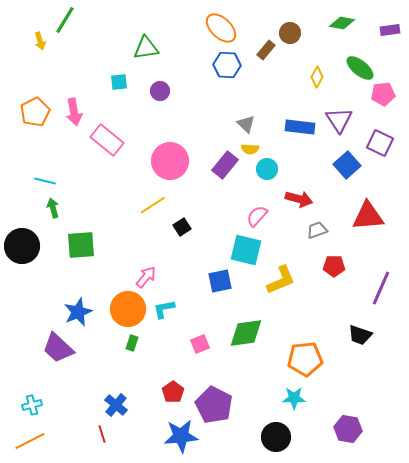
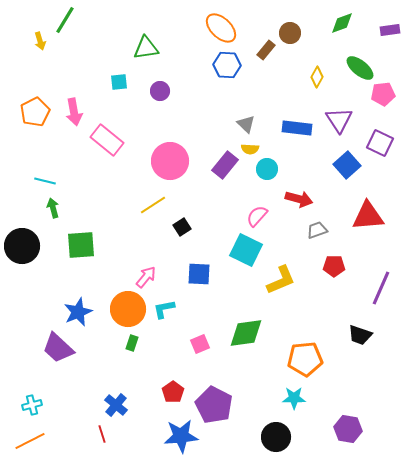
green diamond at (342, 23): rotated 30 degrees counterclockwise
blue rectangle at (300, 127): moved 3 px left, 1 px down
cyan square at (246, 250): rotated 12 degrees clockwise
blue square at (220, 281): moved 21 px left, 7 px up; rotated 15 degrees clockwise
